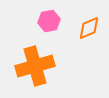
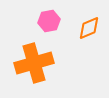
orange cross: moved 1 px left, 3 px up
